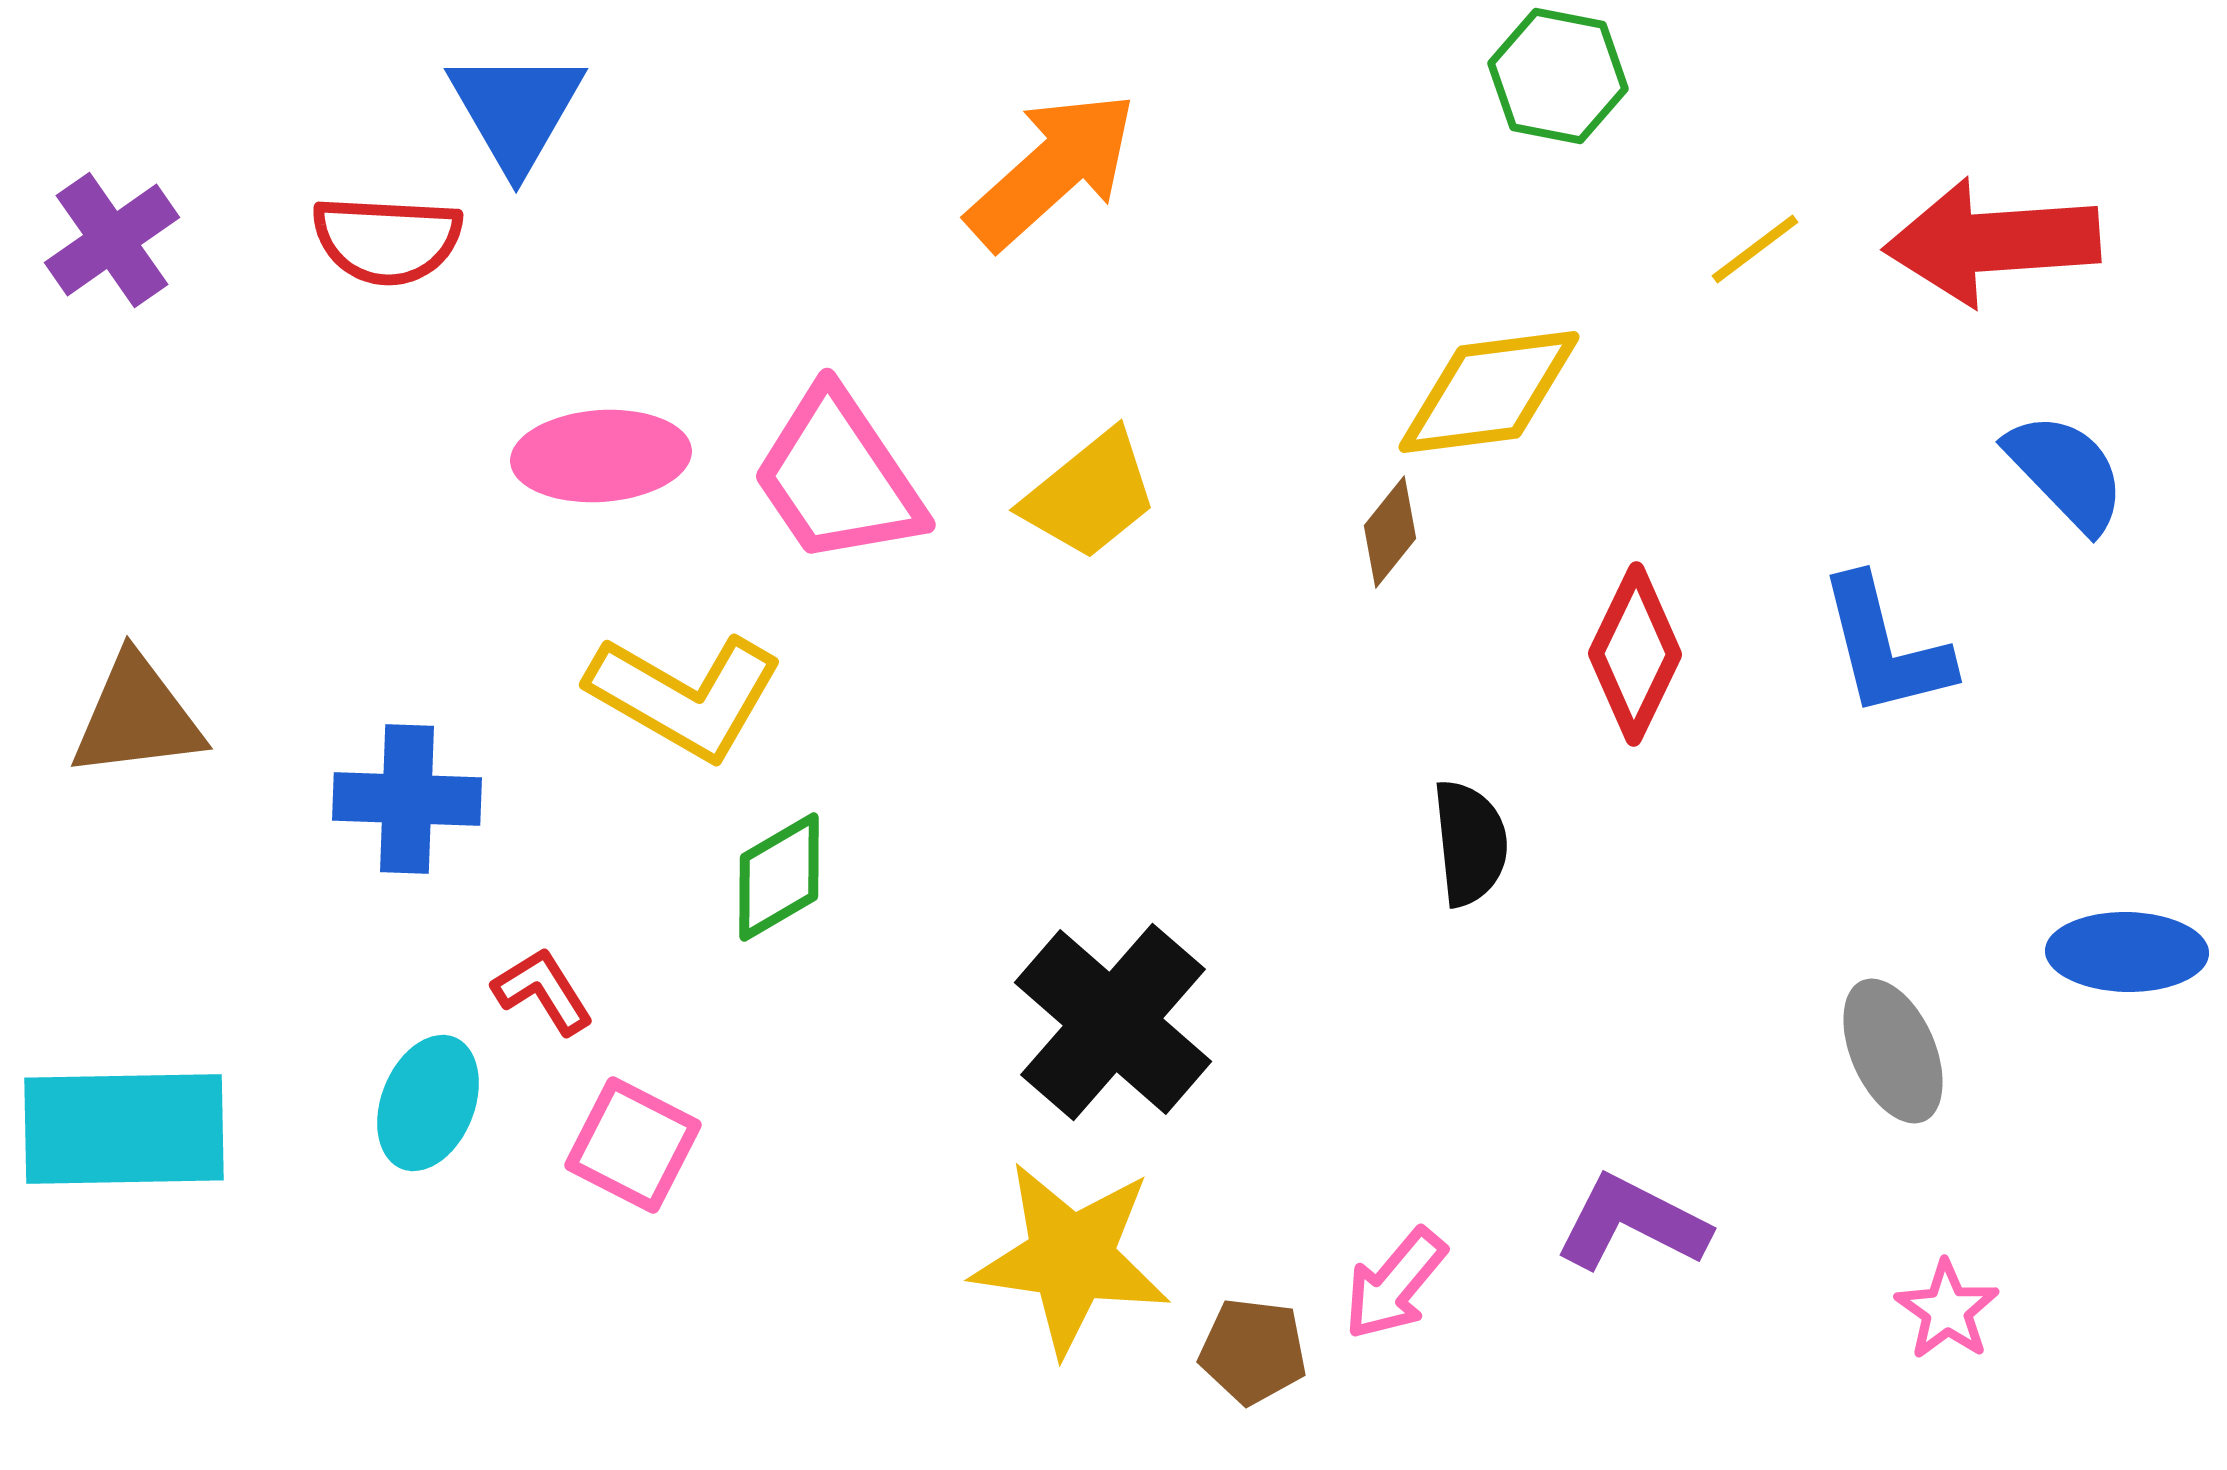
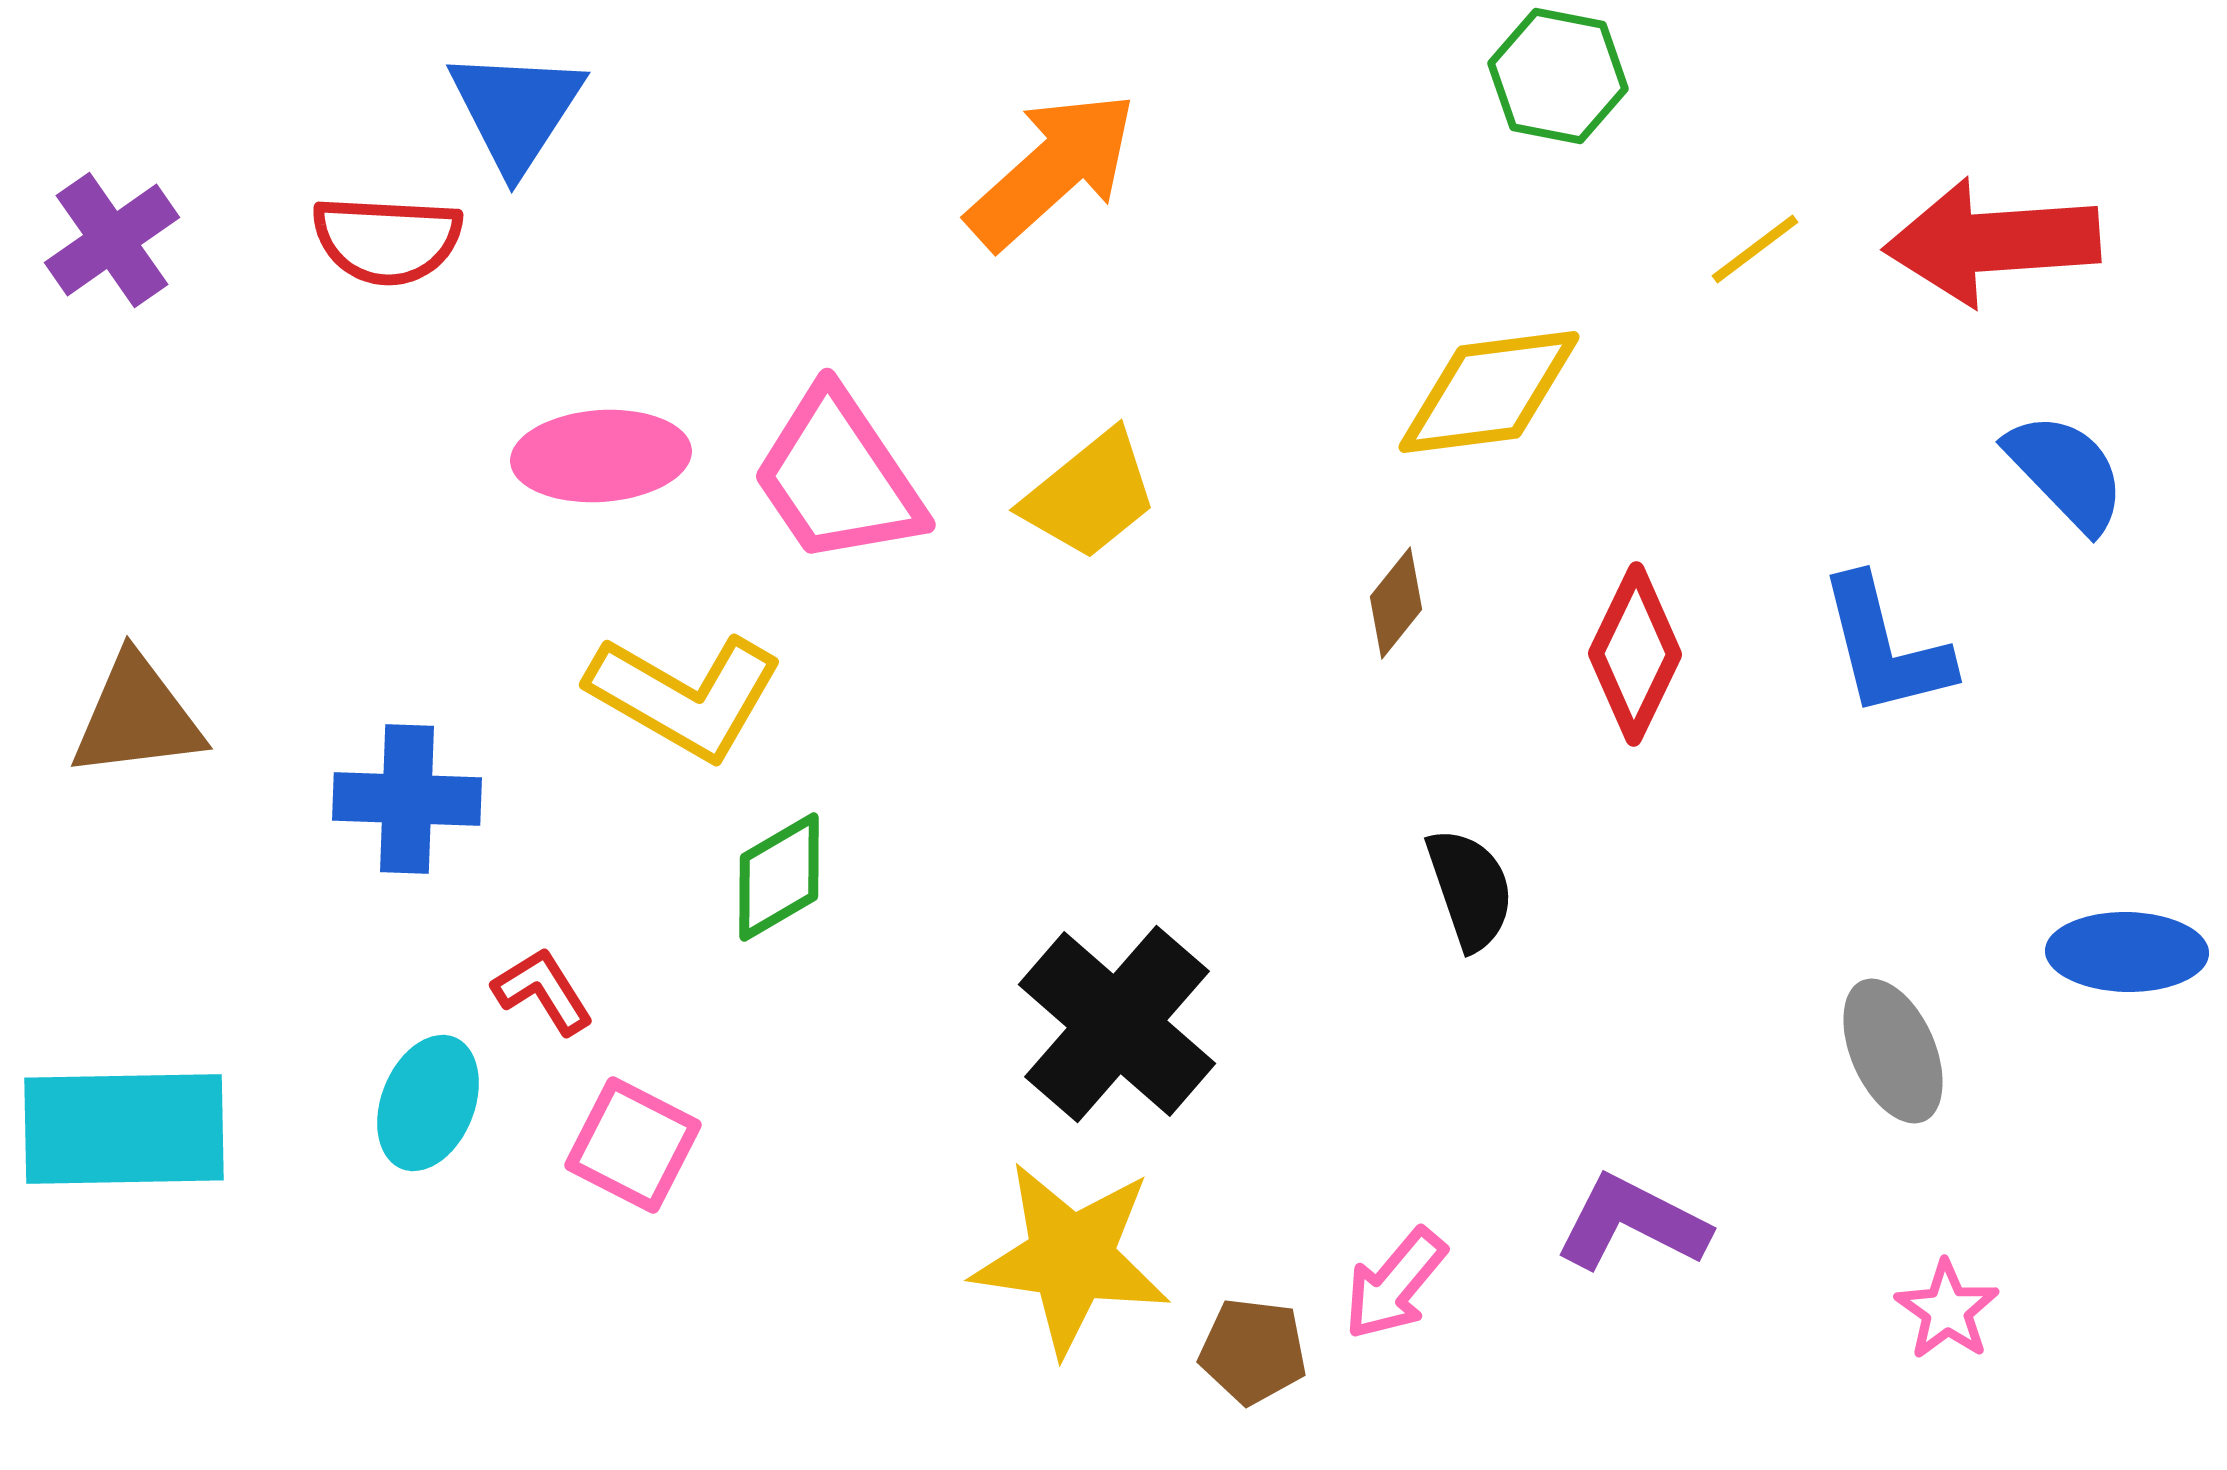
blue triangle: rotated 3 degrees clockwise
brown diamond: moved 6 px right, 71 px down
black semicircle: moved 46 px down; rotated 13 degrees counterclockwise
black cross: moved 4 px right, 2 px down
